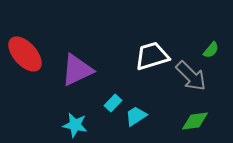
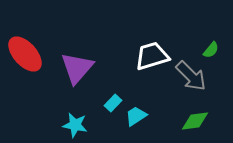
purple triangle: moved 2 px up; rotated 24 degrees counterclockwise
